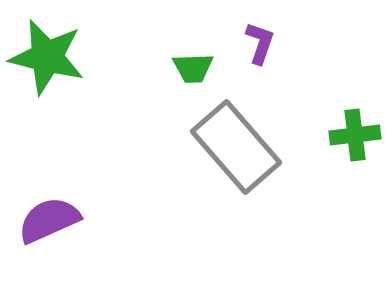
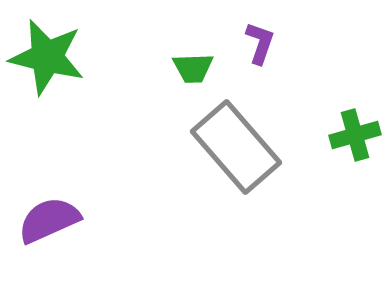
green cross: rotated 9 degrees counterclockwise
